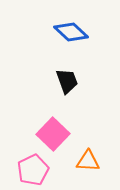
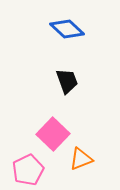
blue diamond: moved 4 px left, 3 px up
orange triangle: moved 7 px left, 2 px up; rotated 25 degrees counterclockwise
pink pentagon: moved 5 px left
